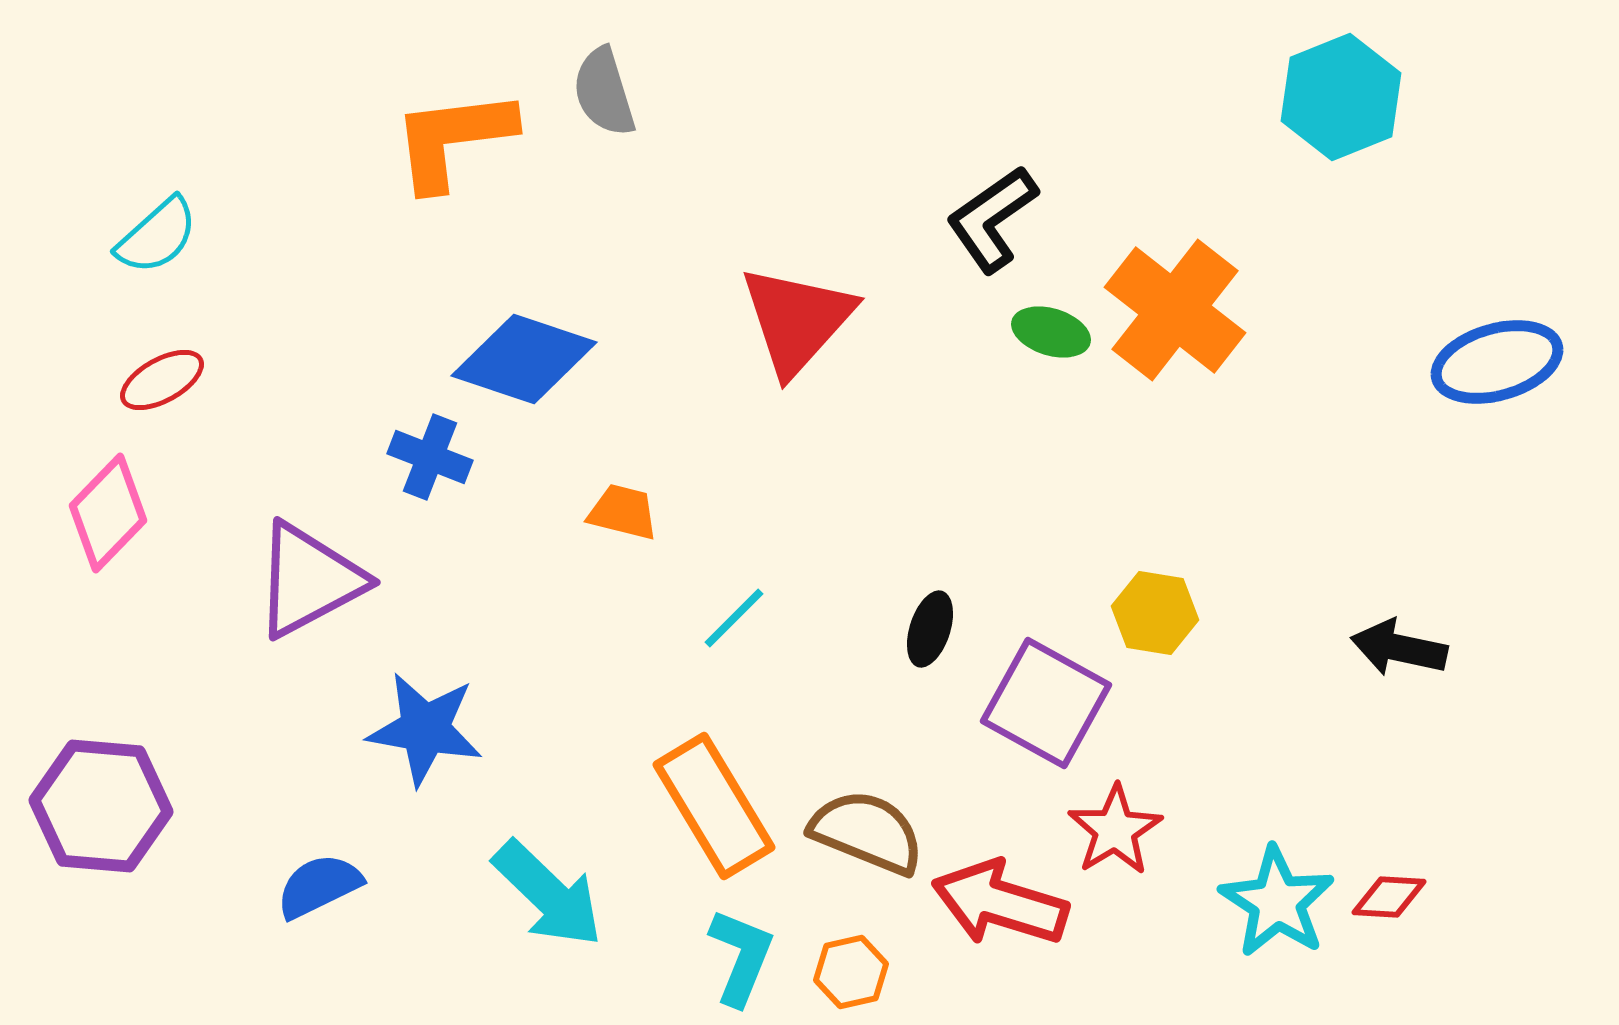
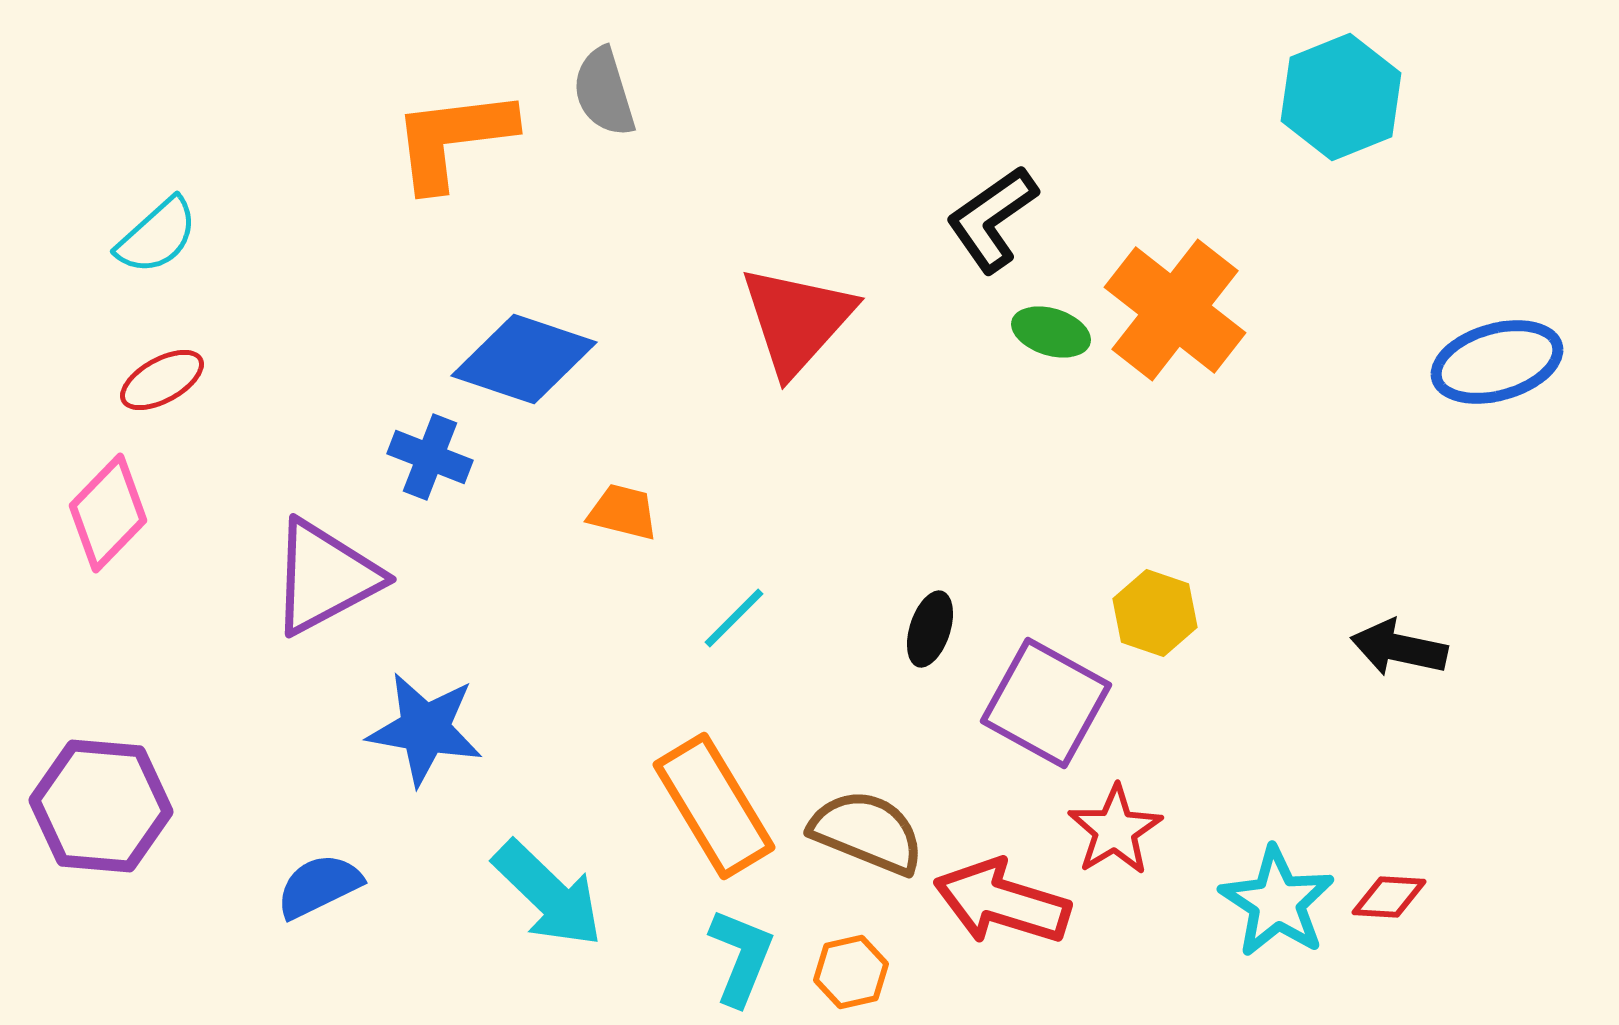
purple triangle: moved 16 px right, 3 px up
yellow hexagon: rotated 10 degrees clockwise
red arrow: moved 2 px right, 1 px up
